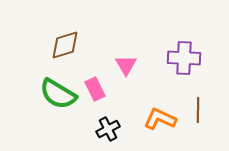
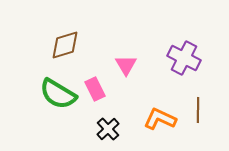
purple cross: rotated 24 degrees clockwise
black cross: rotated 15 degrees counterclockwise
